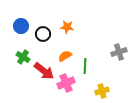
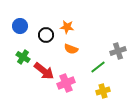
blue circle: moved 1 px left
black circle: moved 3 px right, 1 px down
gray cross: moved 1 px left, 1 px up
orange semicircle: moved 6 px right, 7 px up; rotated 128 degrees counterclockwise
green line: moved 13 px right, 1 px down; rotated 49 degrees clockwise
yellow cross: moved 1 px right
